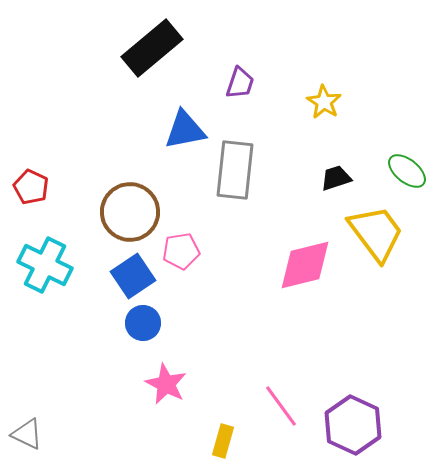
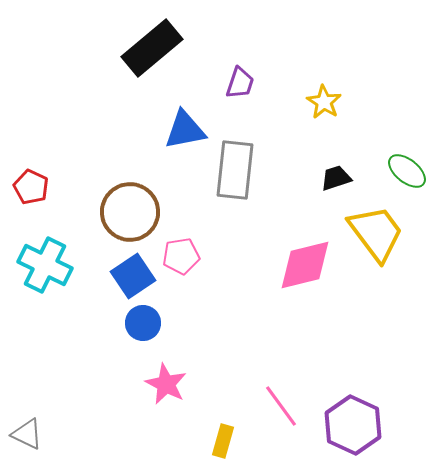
pink pentagon: moved 5 px down
